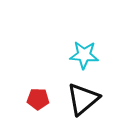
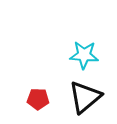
black triangle: moved 2 px right, 2 px up
